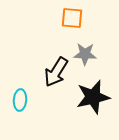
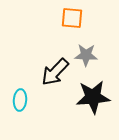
gray star: moved 1 px right, 1 px down
black arrow: moved 1 px left; rotated 12 degrees clockwise
black star: rotated 8 degrees clockwise
